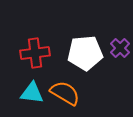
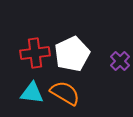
purple cross: moved 13 px down
white pentagon: moved 13 px left, 1 px down; rotated 20 degrees counterclockwise
